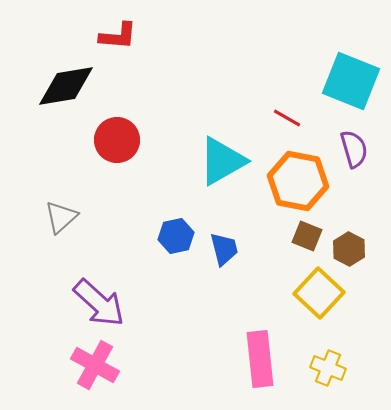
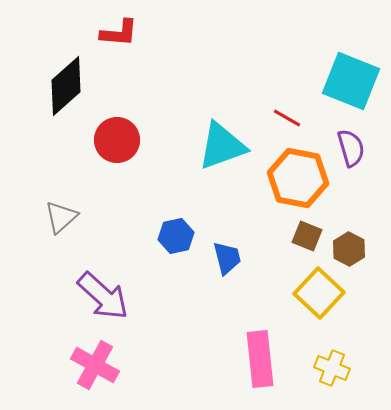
red L-shape: moved 1 px right, 3 px up
black diamond: rotated 32 degrees counterclockwise
purple semicircle: moved 3 px left, 1 px up
cyan triangle: moved 15 px up; rotated 10 degrees clockwise
orange hexagon: moved 3 px up
blue trapezoid: moved 3 px right, 9 px down
purple arrow: moved 4 px right, 7 px up
yellow cross: moved 4 px right
